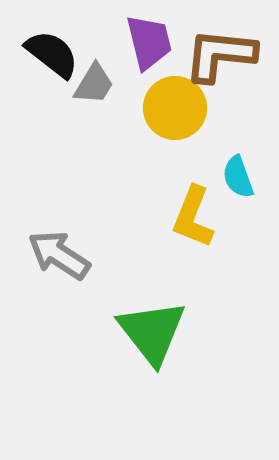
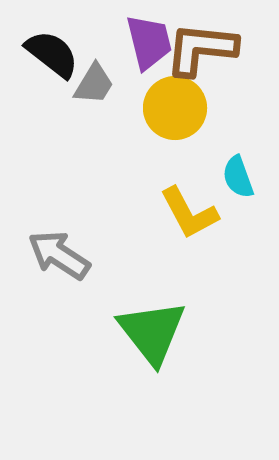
brown L-shape: moved 19 px left, 6 px up
yellow L-shape: moved 4 px left, 4 px up; rotated 50 degrees counterclockwise
